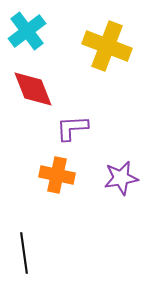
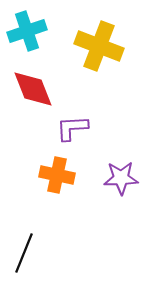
cyan cross: rotated 18 degrees clockwise
yellow cross: moved 8 px left
purple star: rotated 8 degrees clockwise
black line: rotated 30 degrees clockwise
